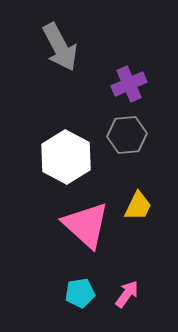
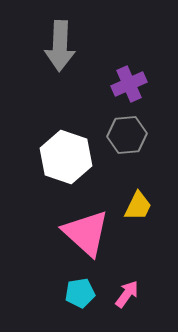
gray arrow: moved 1 px up; rotated 30 degrees clockwise
white hexagon: rotated 9 degrees counterclockwise
pink triangle: moved 8 px down
